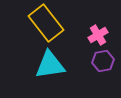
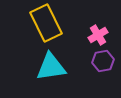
yellow rectangle: rotated 12 degrees clockwise
cyan triangle: moved 1 px right, 2 px down
